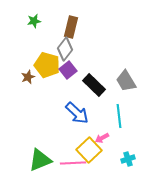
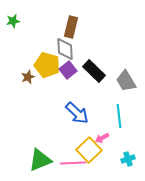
green star: moved 21 px left
gray diamond: rotated 40 degrees counterclockwise
black rectangle: moved 14 px up
